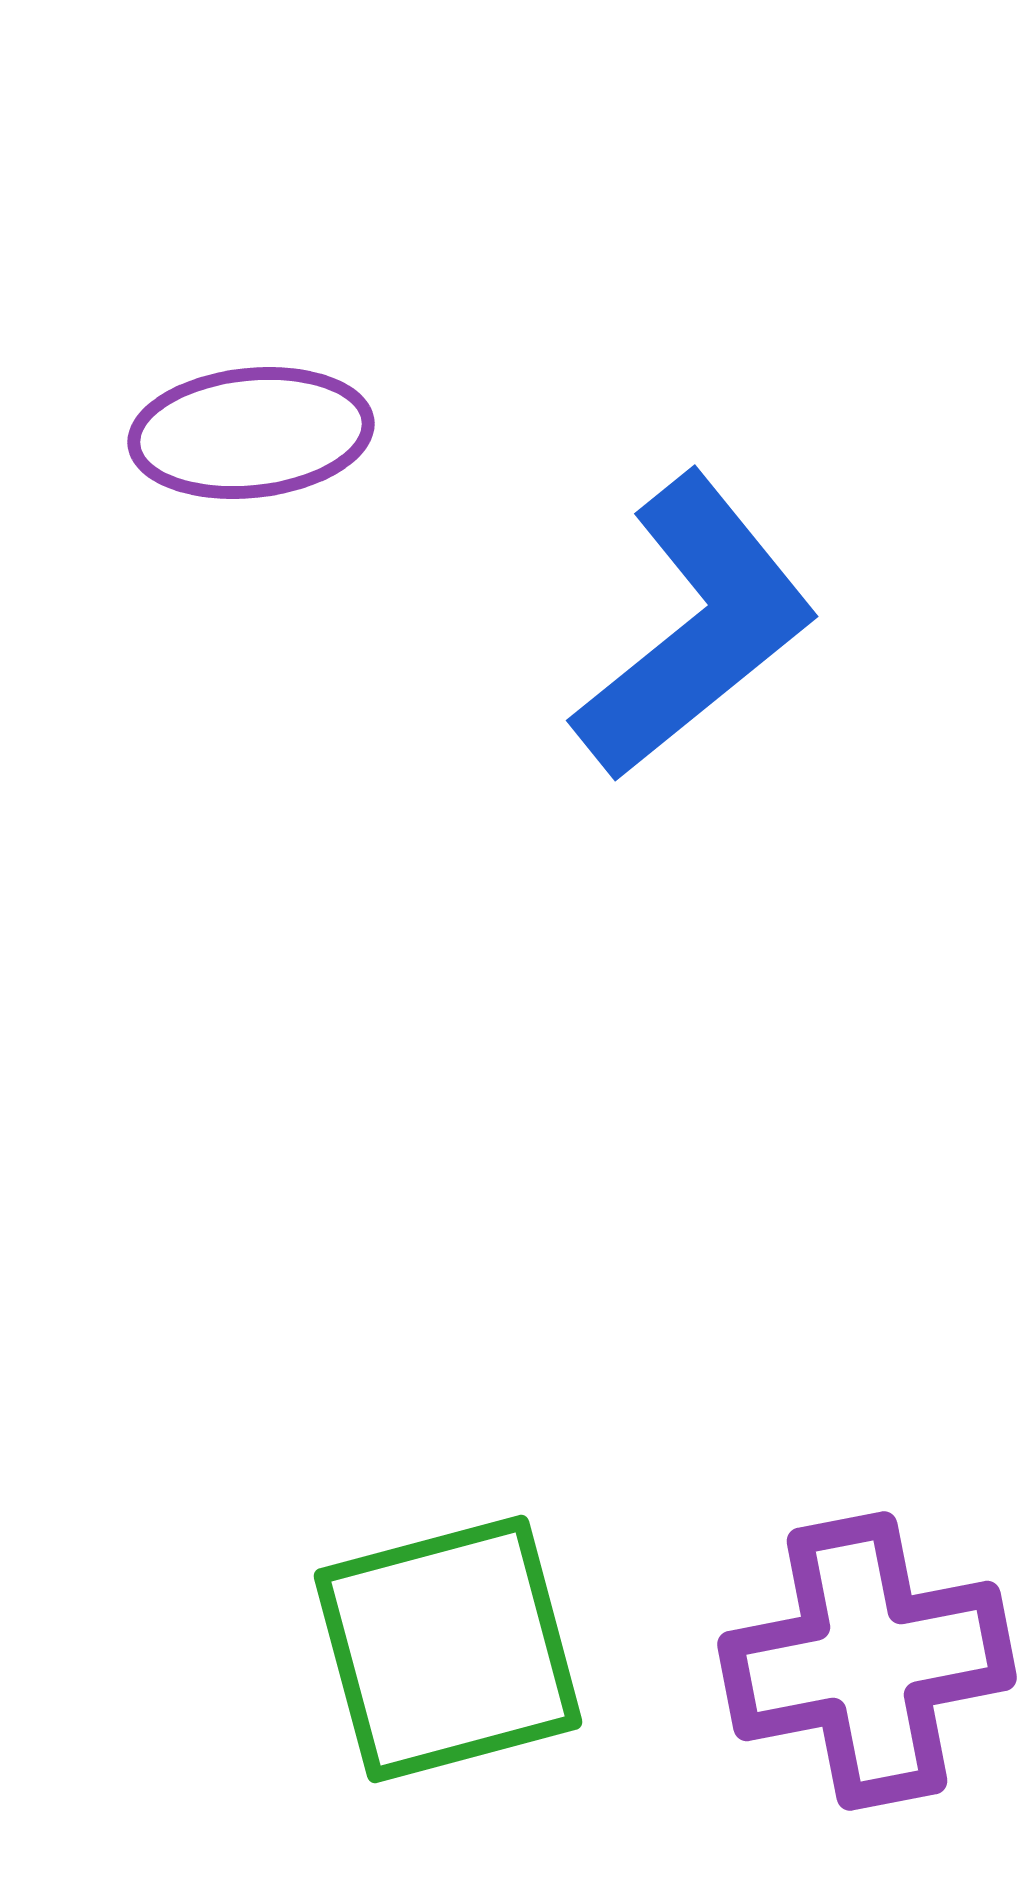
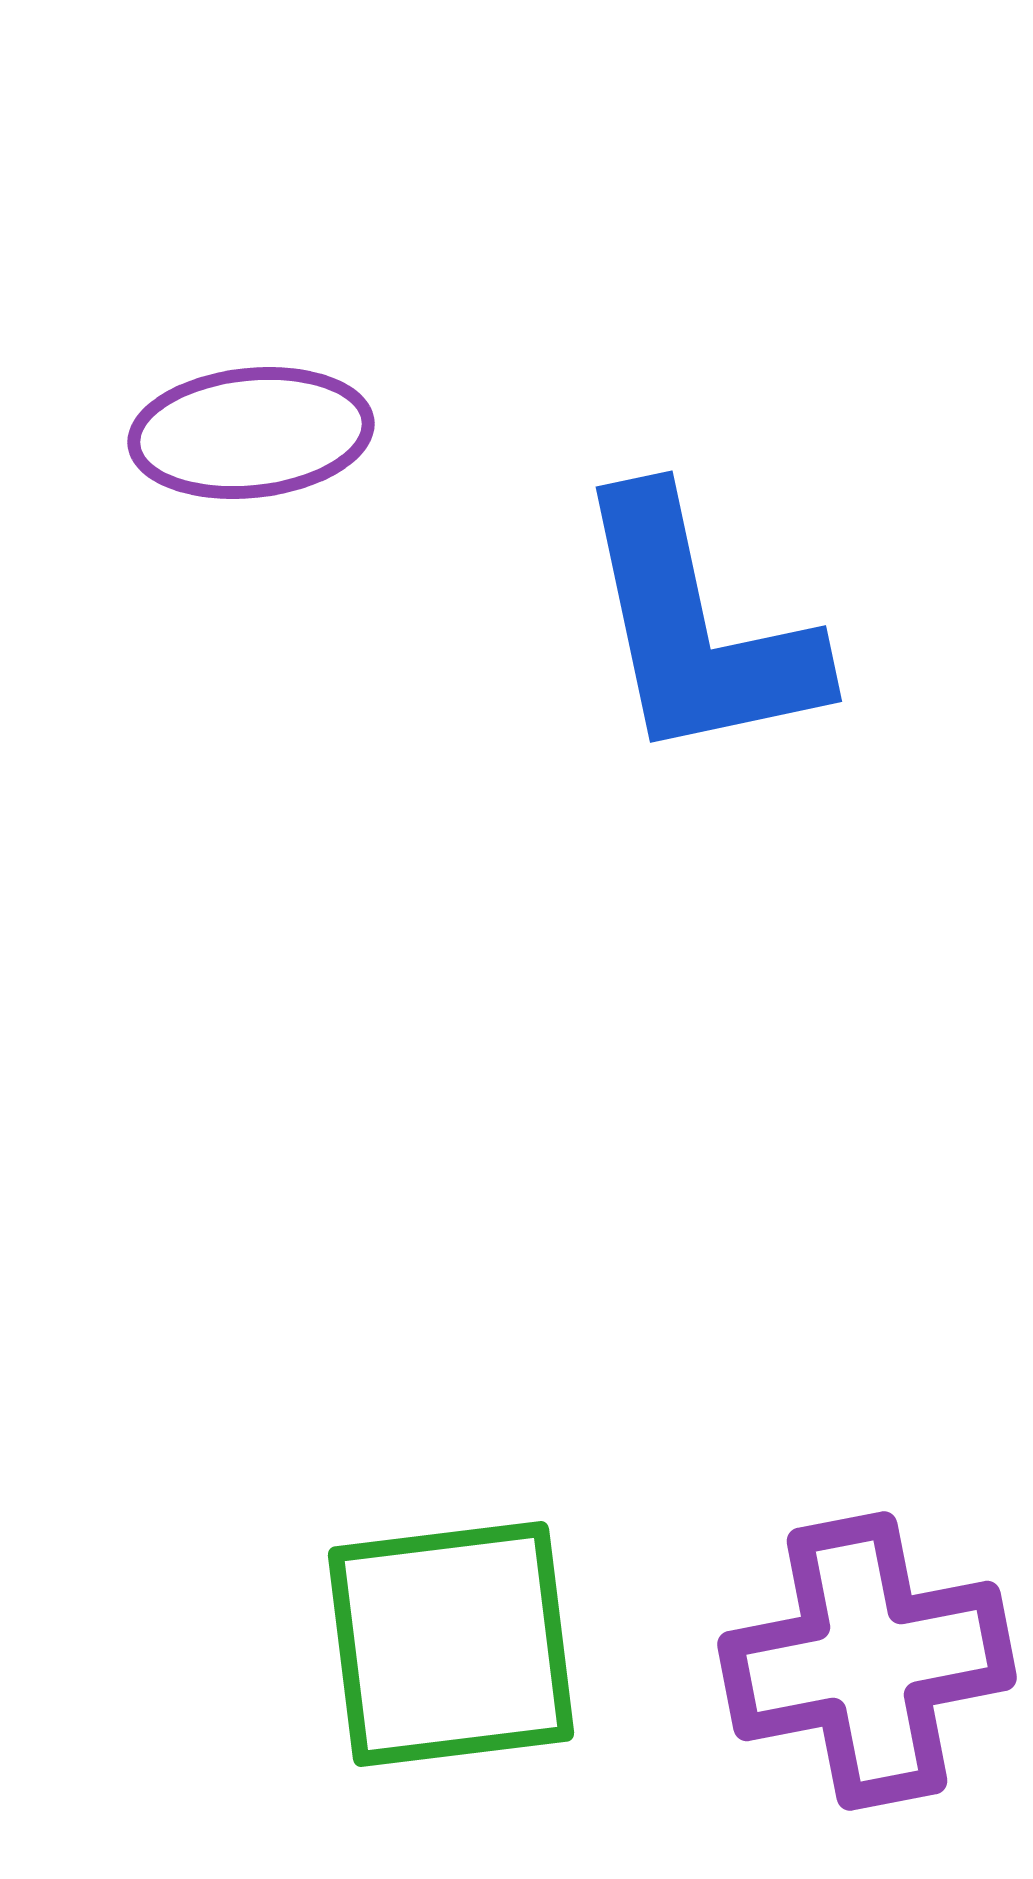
blue L-shape: moved 2 px right, 1 px down; rotated 117 degrees clockwise
green square: moved 3 px right, 5 px up; rotated 8 degrees clockwise
